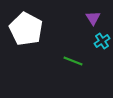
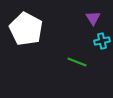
cyan cross: rotated 21 degrees clockwise
green line: moved 4 px right, 1 px down
